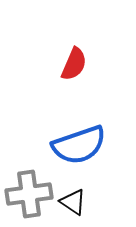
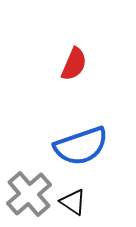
blue semicircle: moved 2 px right, 1 px down
gray cross: rotated 33 degrees counterclockwise
